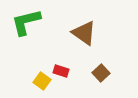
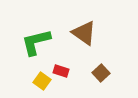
green L-shape: moved 10 px right, 20 px down
